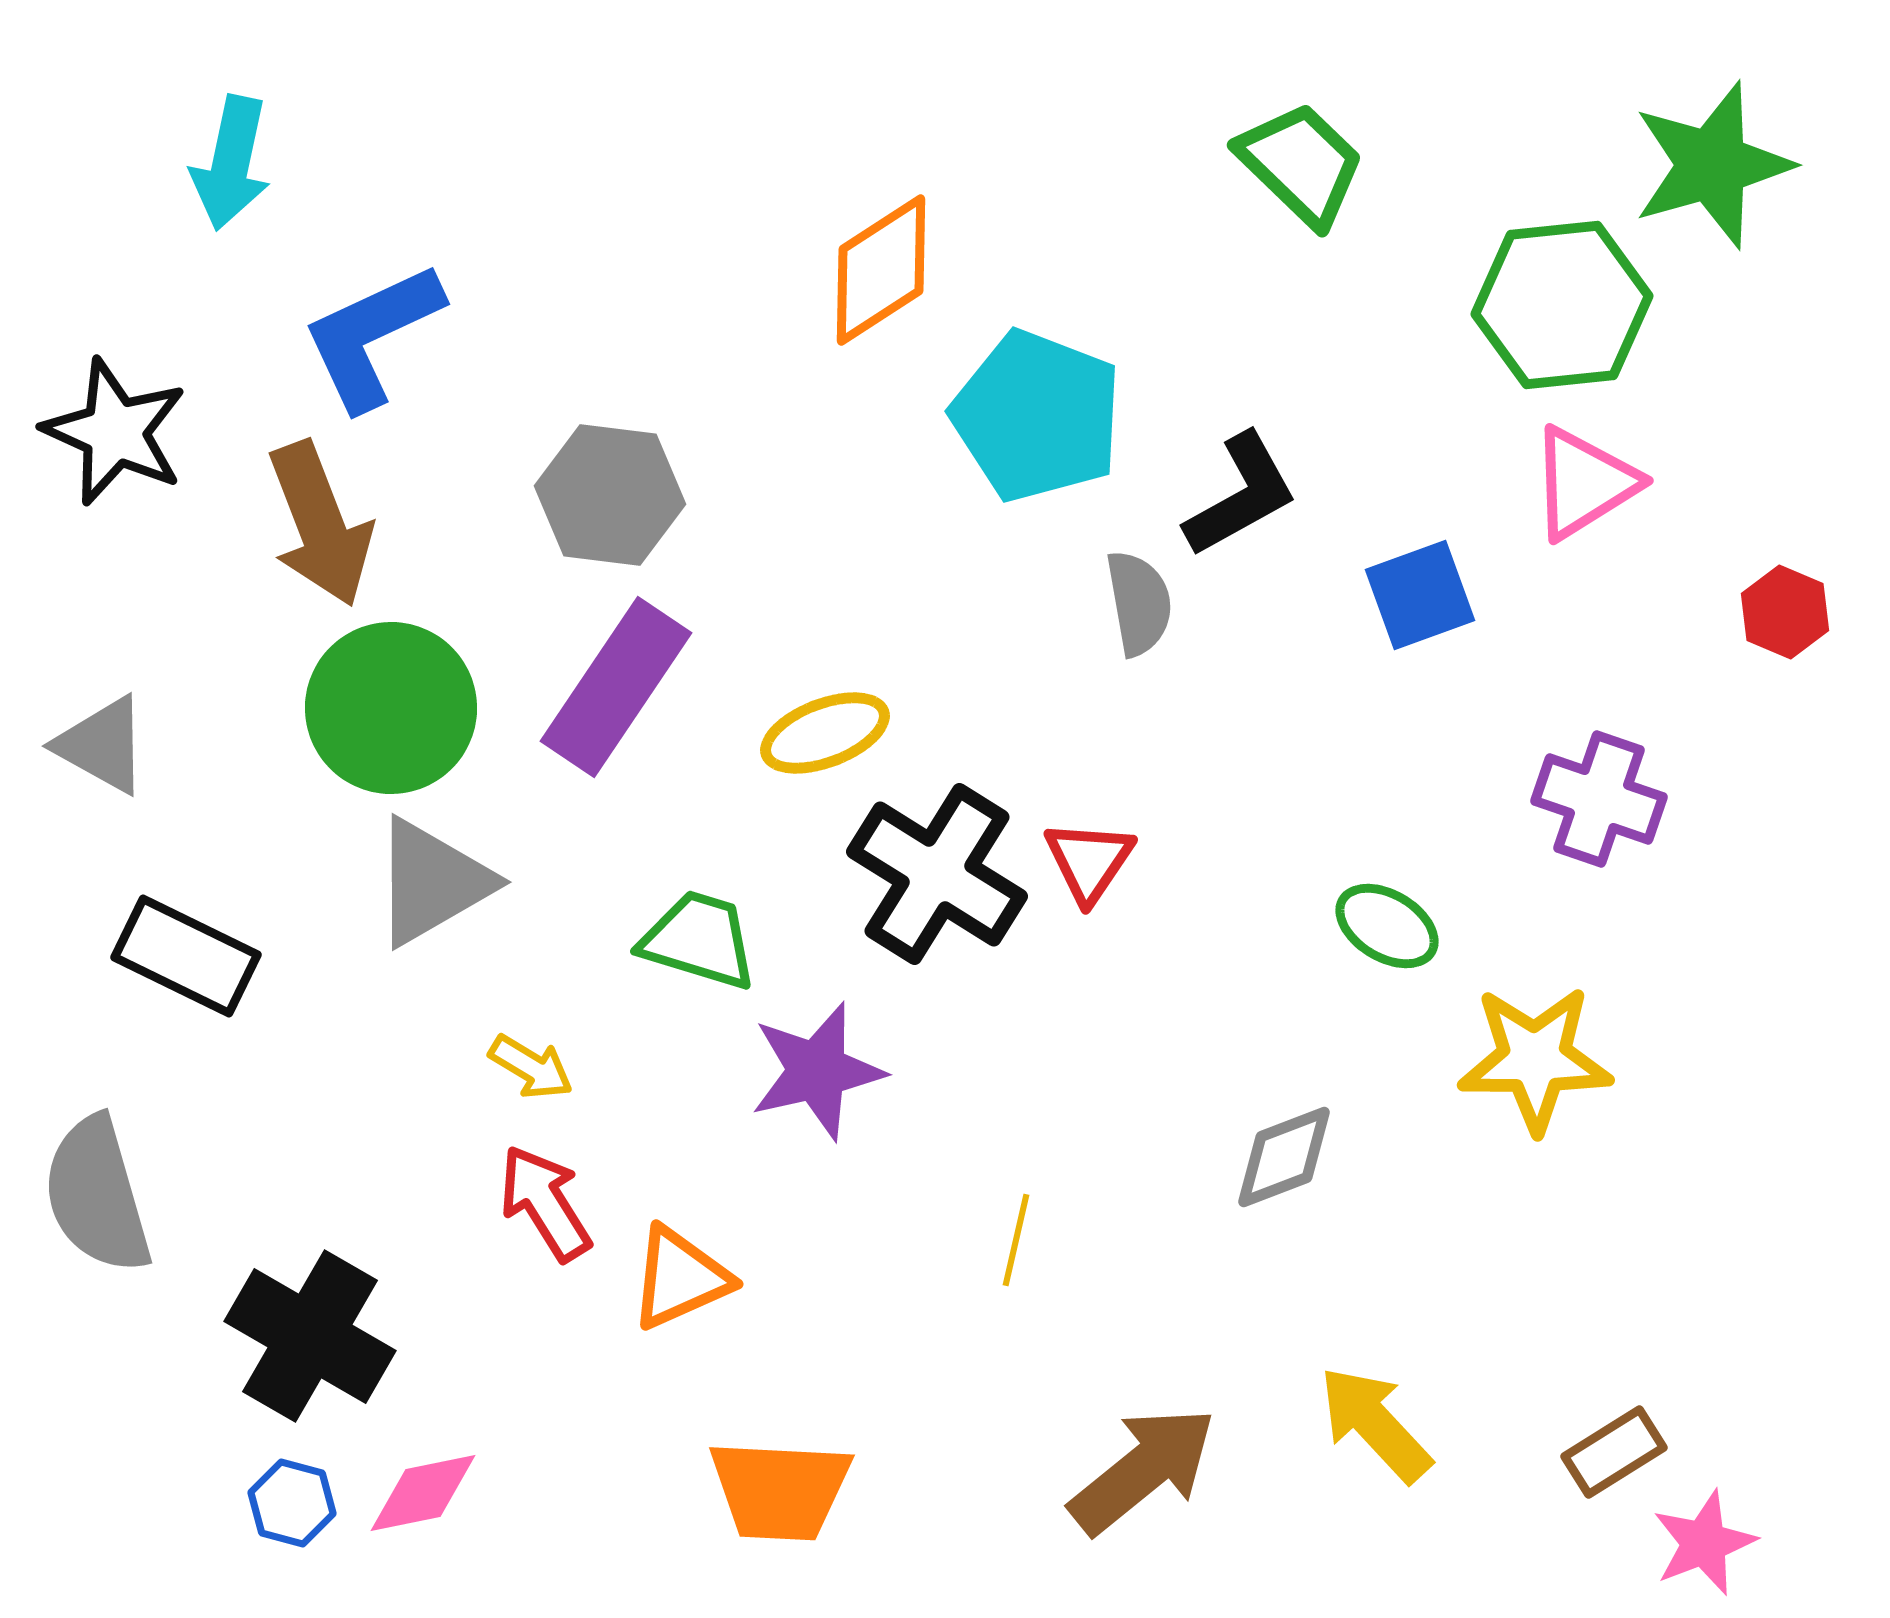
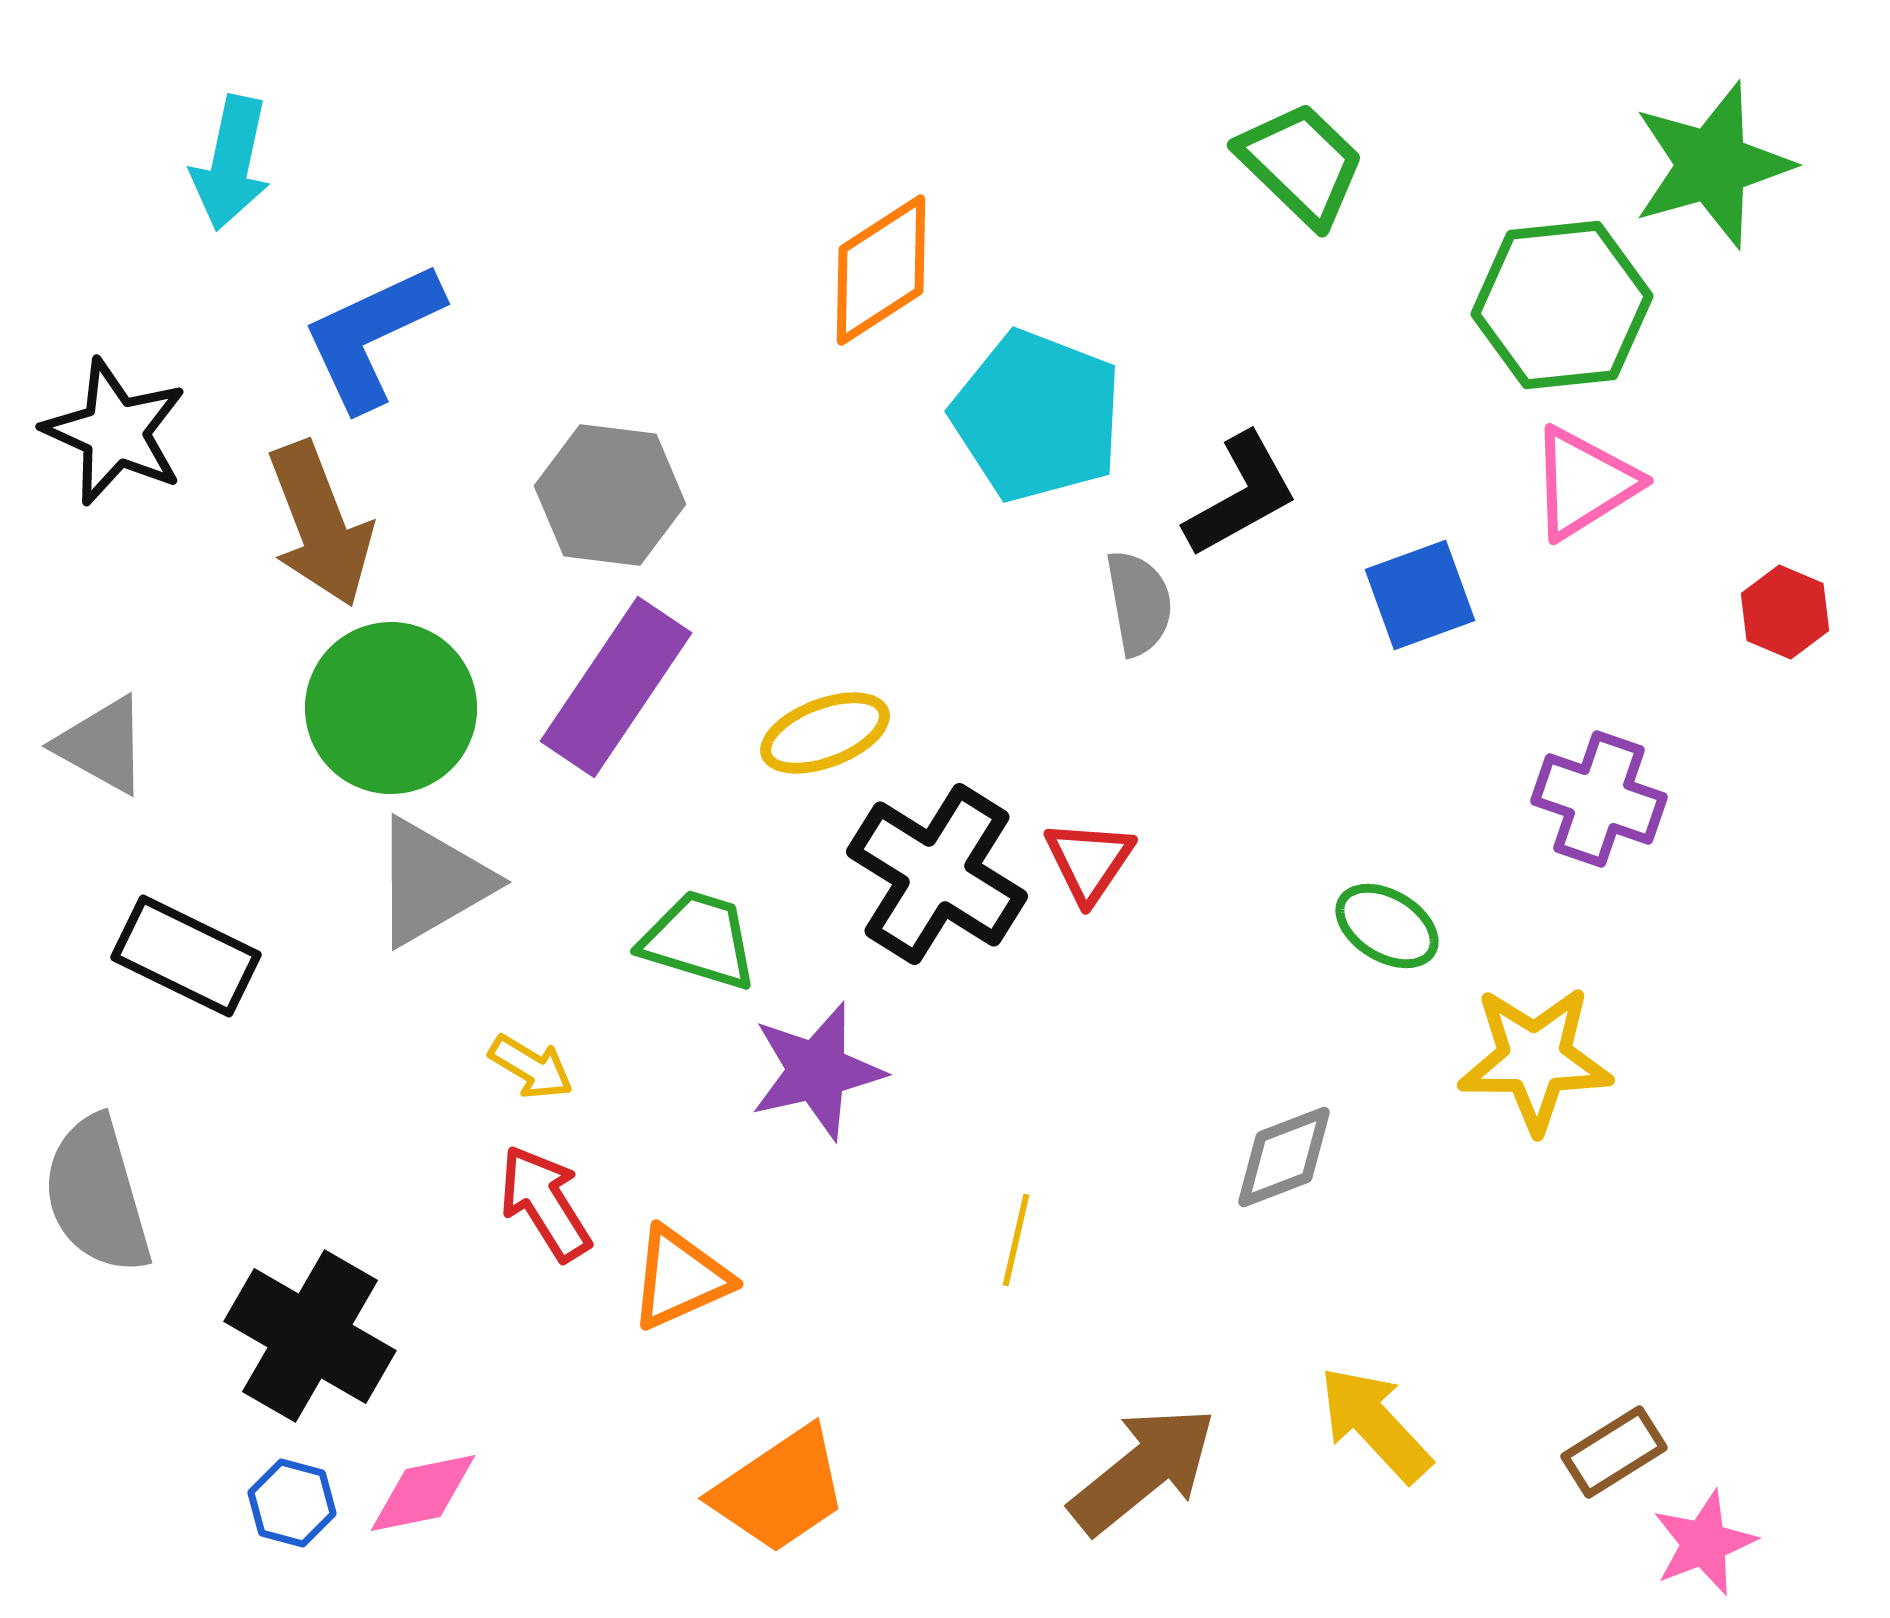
orange trapezoid at (780, 1490): rotated 37 degrees counterclockwise
